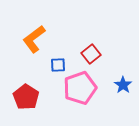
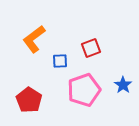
red square: moved 6 px up; rotated 18 degrees clockwise
blue square: moved 2 px right, 4 px up
pink pentagon: moved 4 px right, 2 px down
red pentagon: moved 3 px right, 3 px down
